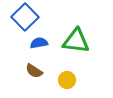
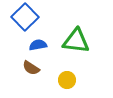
blue semicircle: moved 1 px left, 2 px down
brown semicircle: moved 3 px left, 3 px up
